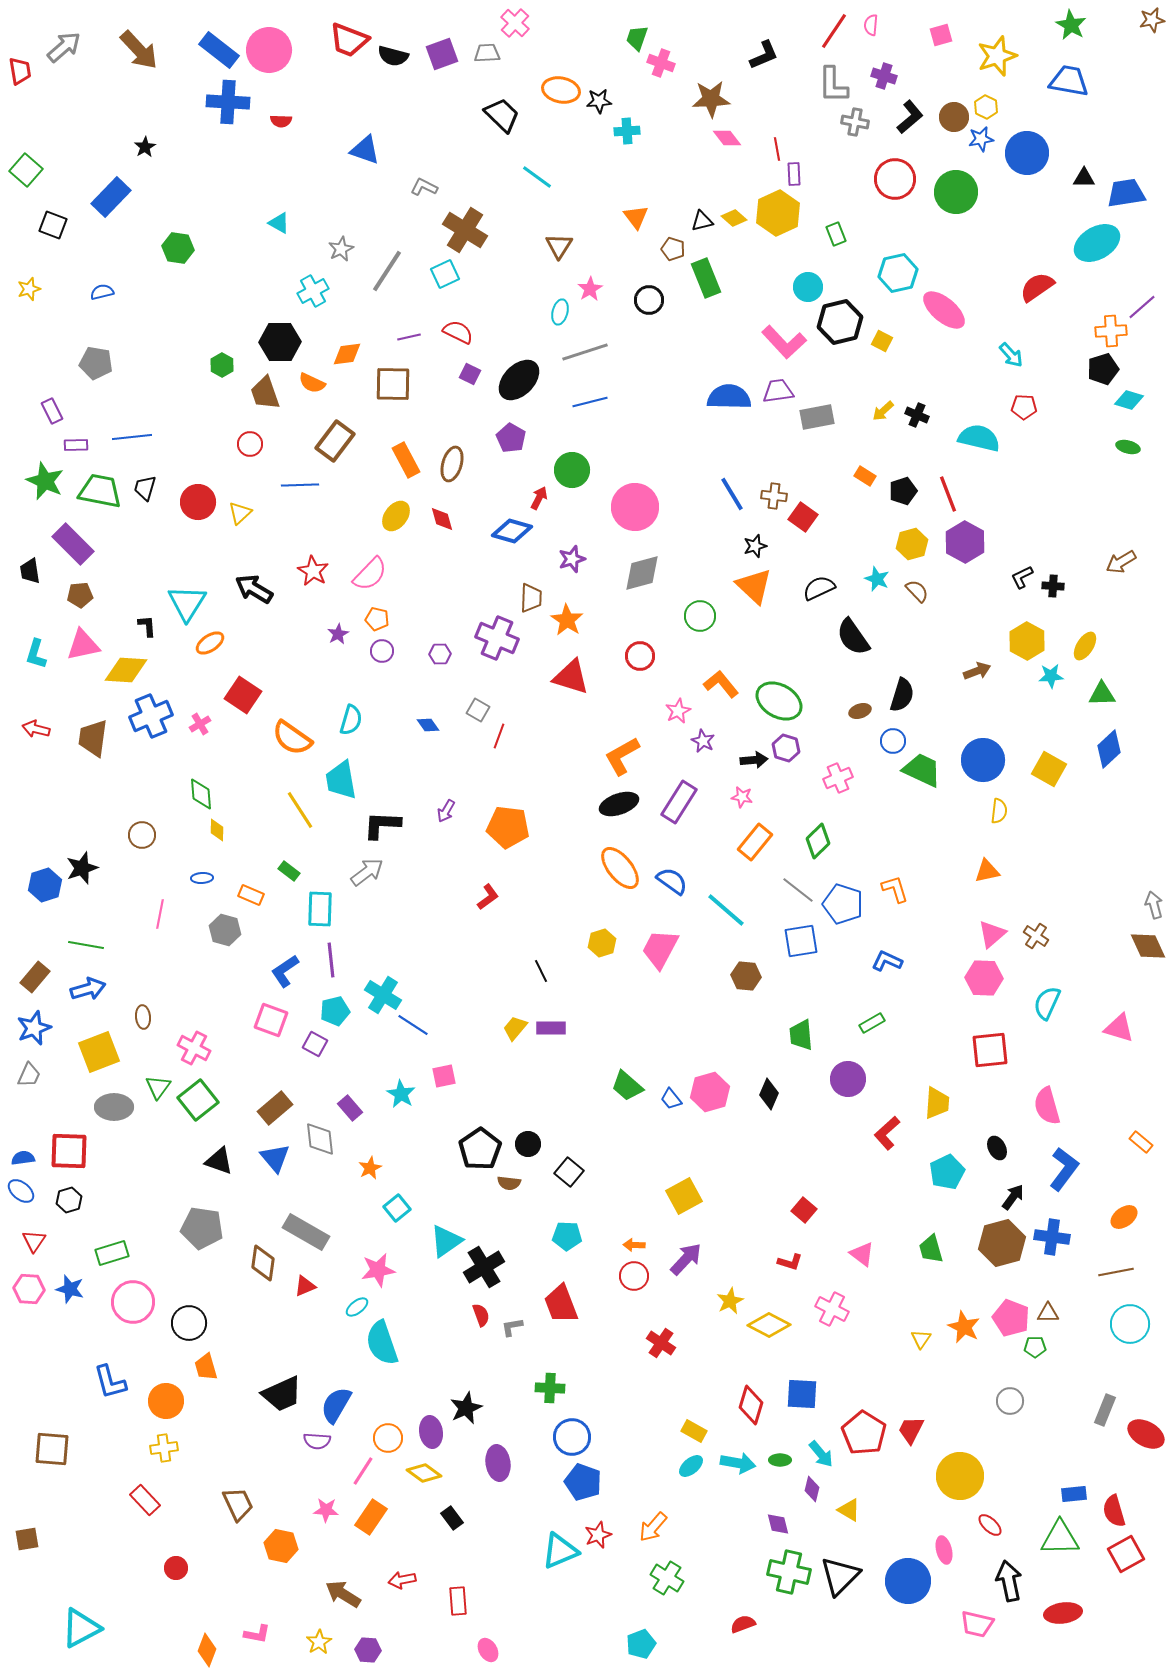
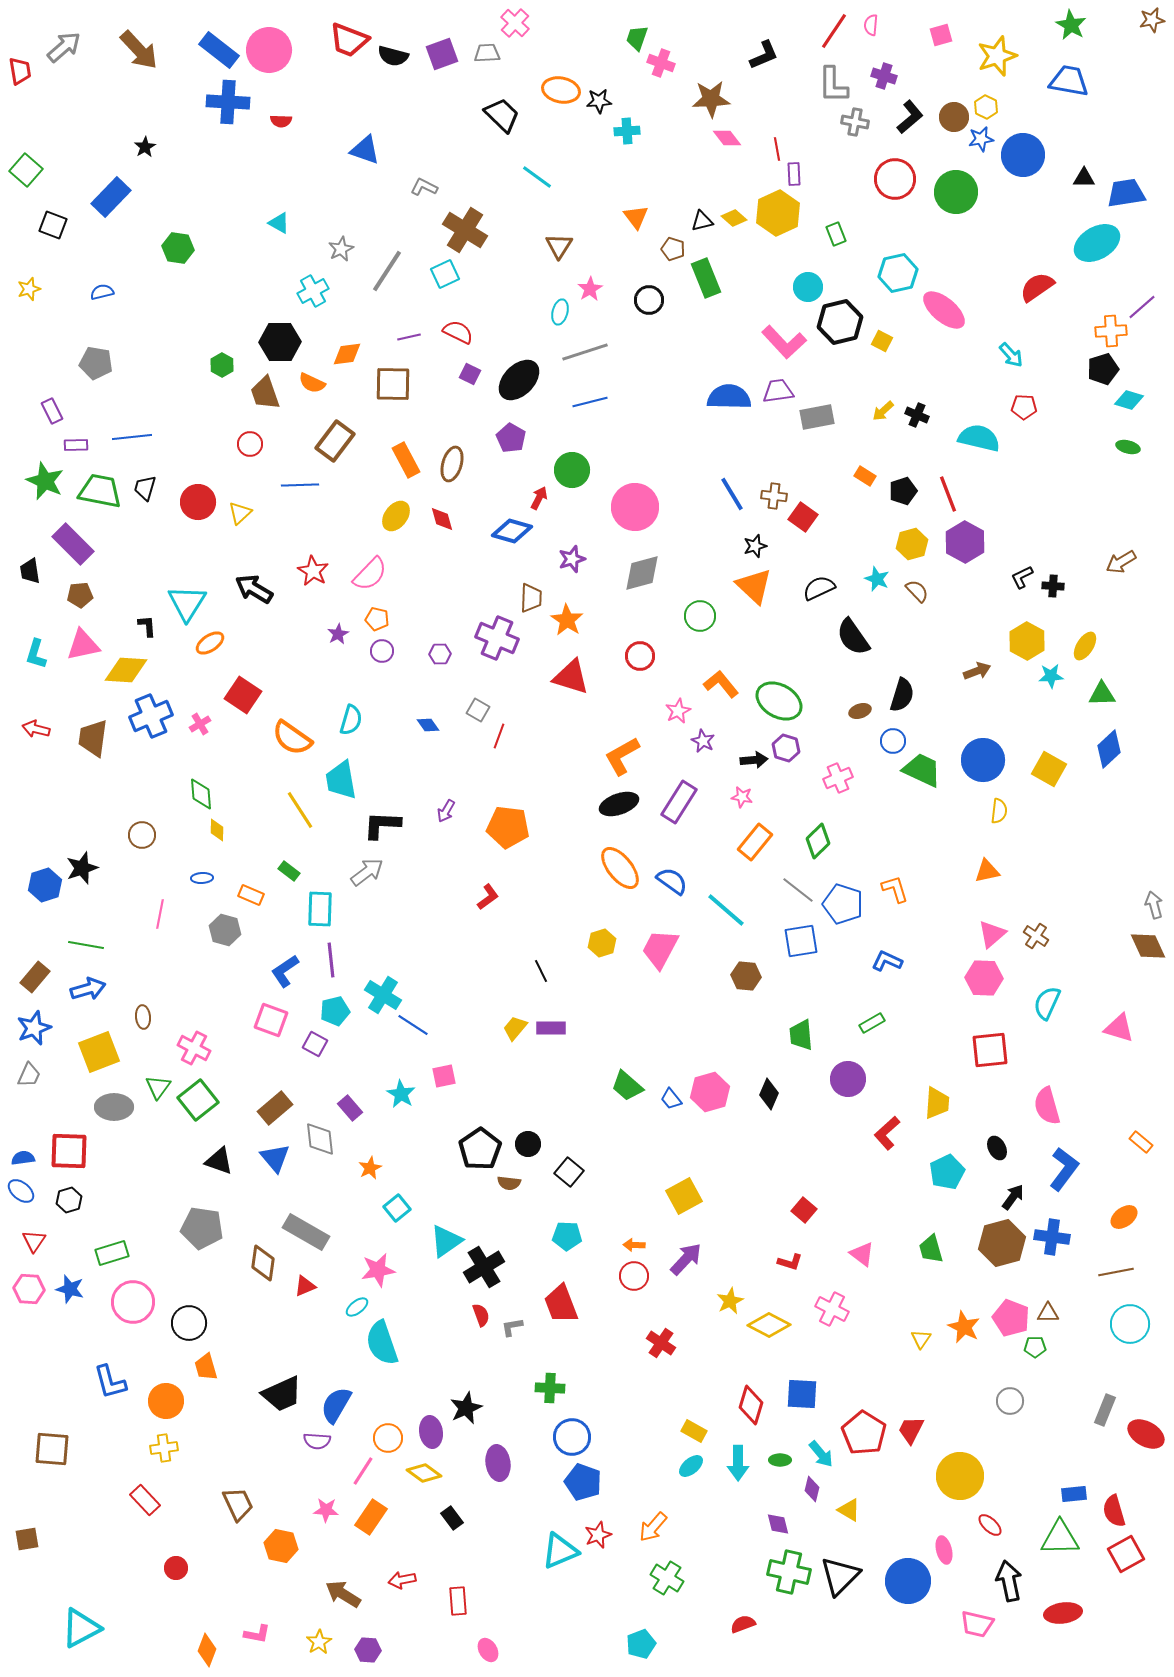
blue circle at (1027, 153): moved 4 px left, 2 px down
cyan arrow at (738, 1463): rotated 80 degrees clockwise
